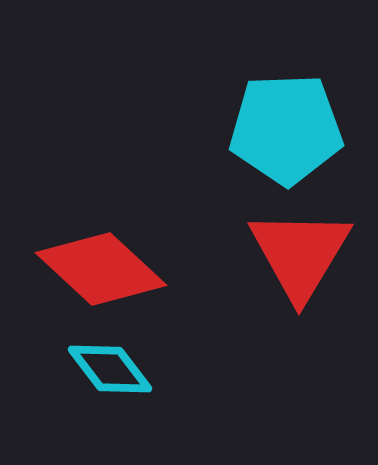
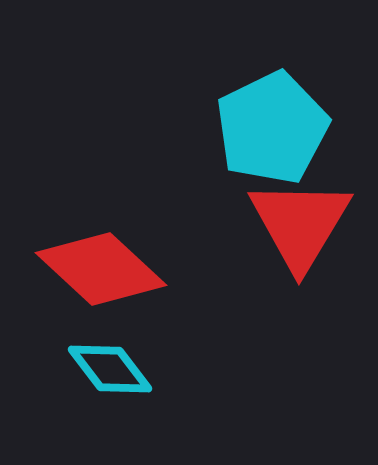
cyan pentagon: moved 14 px left, 1 px up; rotated 24 degrees counterclockwise
red triangle: moved 30 px up
